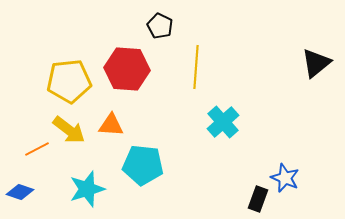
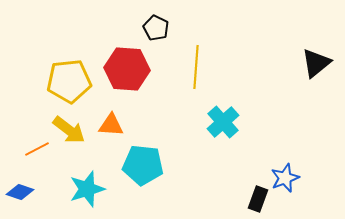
black pentagon: moved 4 px left, 2 px down
blue star: rotated 28 degrees clockwise
